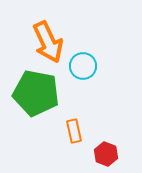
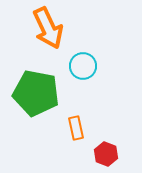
orange arrow: moved 14 px up
orange rectangle: moved 2 px right, 3 px up
